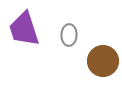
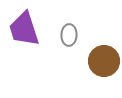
brown circle: moved 1 px right
